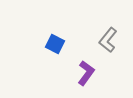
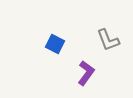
gray L-shape: rotated 60 degrees counterclockwise
